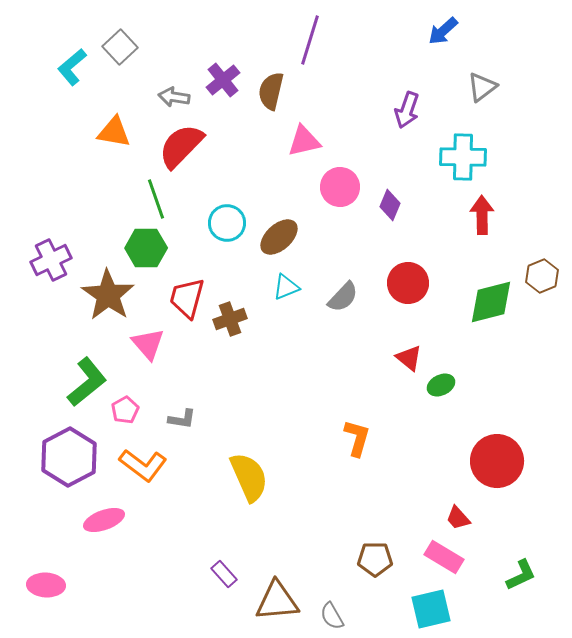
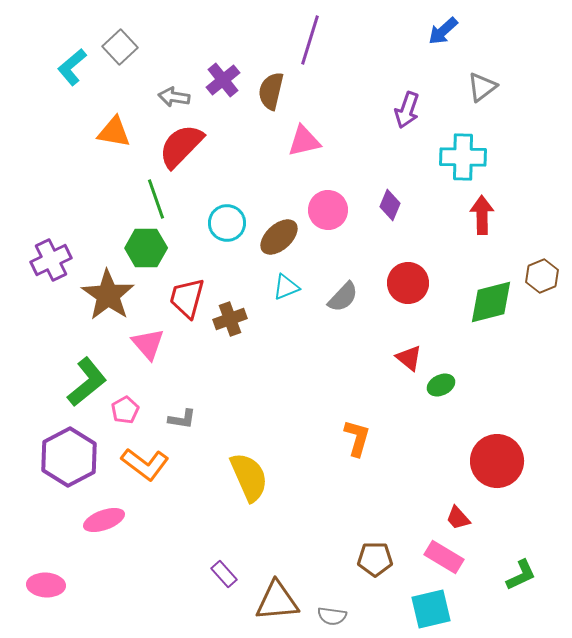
pink circle at (340, 187): moved 12 px left, 23 px down
orange L-shape at (143, 465): moved 2 px right, 1 px up
gray semicircle at (332, 616): rotated 52 degrees counterclockwise
